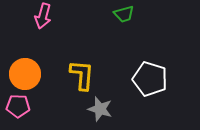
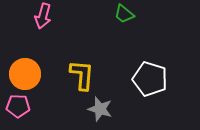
green trapezoid: rotated 55 degrees clockwise
